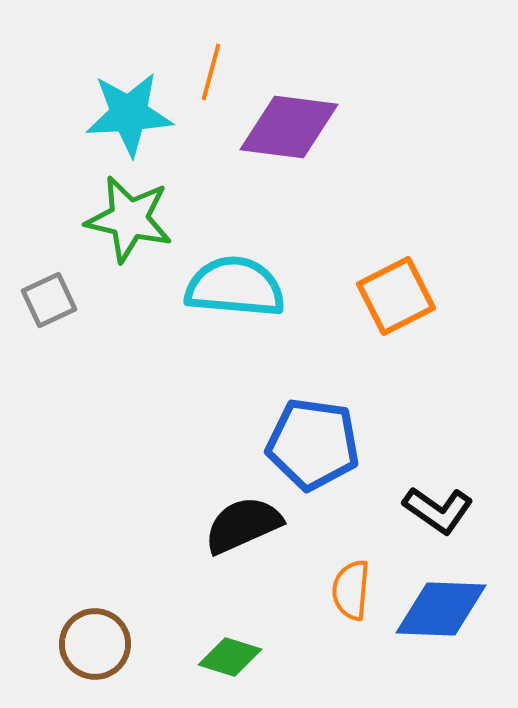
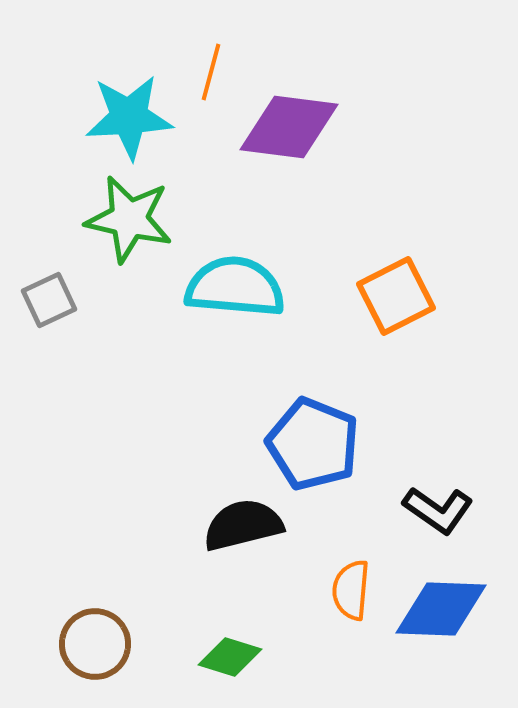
cyan star: moved 3 px down
blue pentagon: rotated 14 degrees clockwise
black semicircle: rotated 10 degrees clockwise
